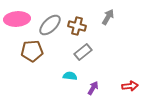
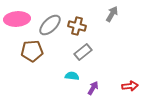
gray arrow: moved 4 px right, 3 px up
cyan semicircle: moved 2 px right
